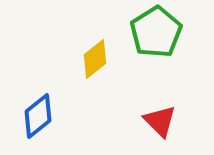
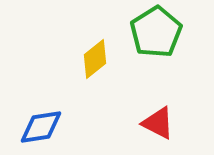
blue diamond: moved 3 px right, 11 px down; rotated 30 degrees clockwise
red triangle: moved 2 px left, 2 px down; rotated 18 degrees counterclockwise
